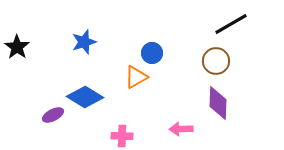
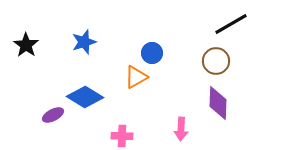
black star: moved 9 px right, 2 px up
pink arrow: rotated 85 degrees counterclockwise
